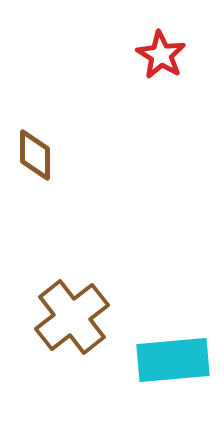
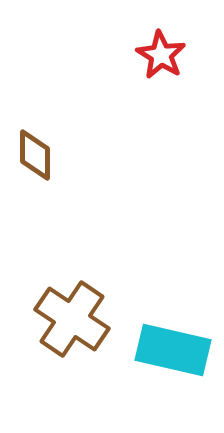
brown cross: moved 2 px down; rotated 18 degrees counterclockwise
cyan rectangle: moved 10 px up; rotated 18 degrees clockwise
